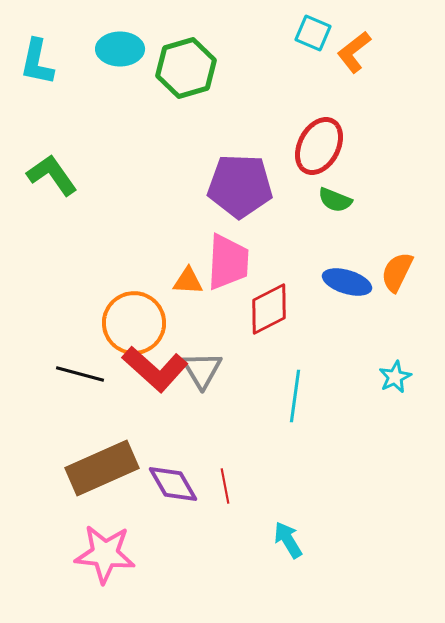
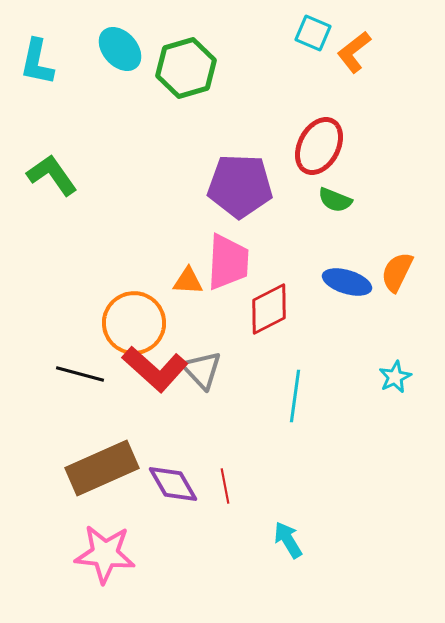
cyan ellipse: rotated 48 degrees clockwise
gray triangle: rotated 12 degrees counterclockwise
